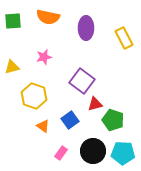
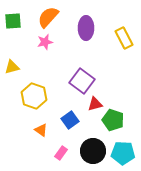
orange semicircle: rotated 120 degrees clockwise
pink star: moved 1 px right, 15 px up
orange triangle: moved 2 px left, 4 px down
